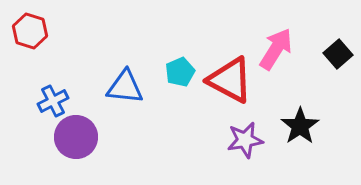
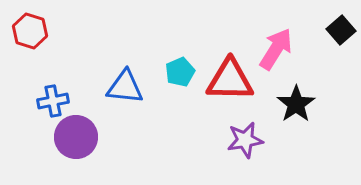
black square: moved 3 px right, 24 px up
red triangle: rotated 27 degrees counterclockwise
blue cross: rotated 16 degrees clockwise
black star: moved 4 px left, 22 px up
